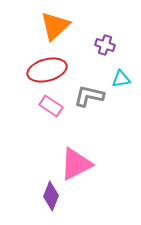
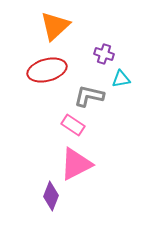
purple cross: moved 1 px left, 9 px down
pink rectangle: moved 22 px right, 19 px down
